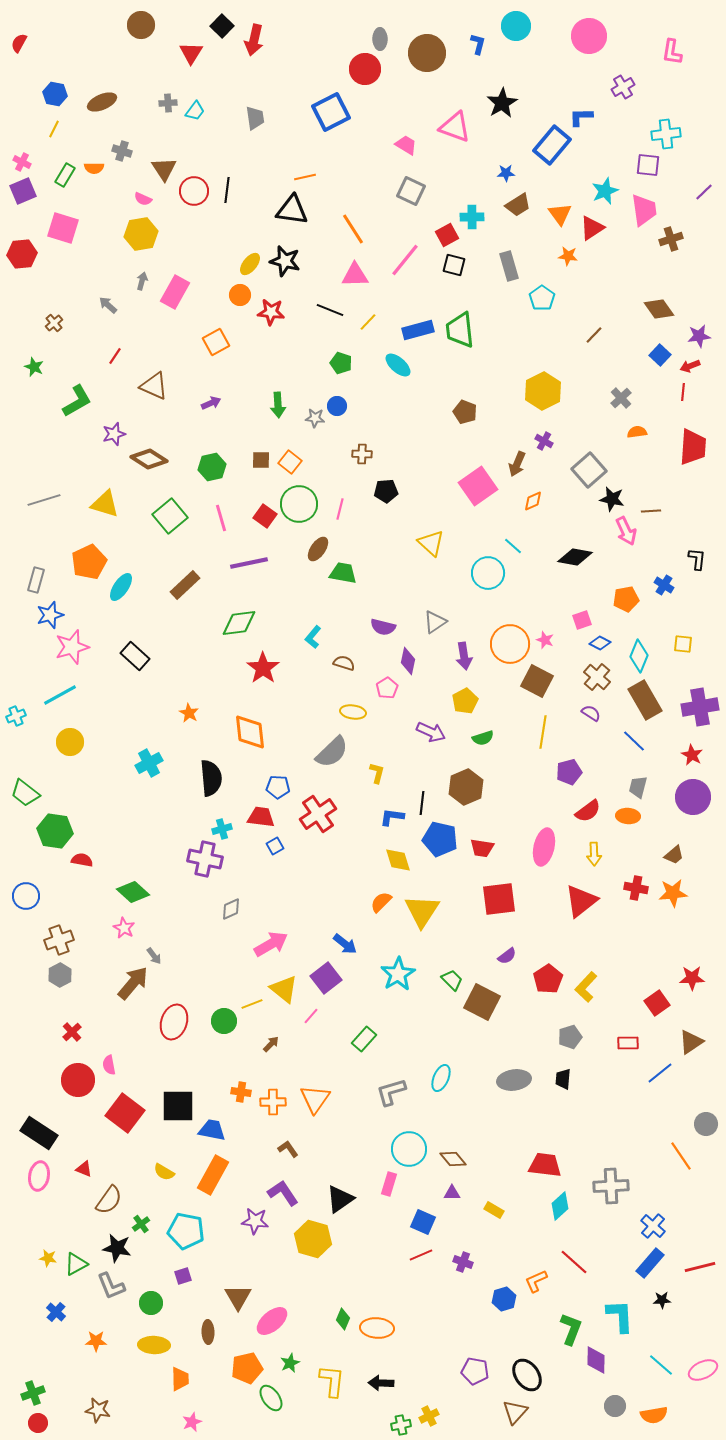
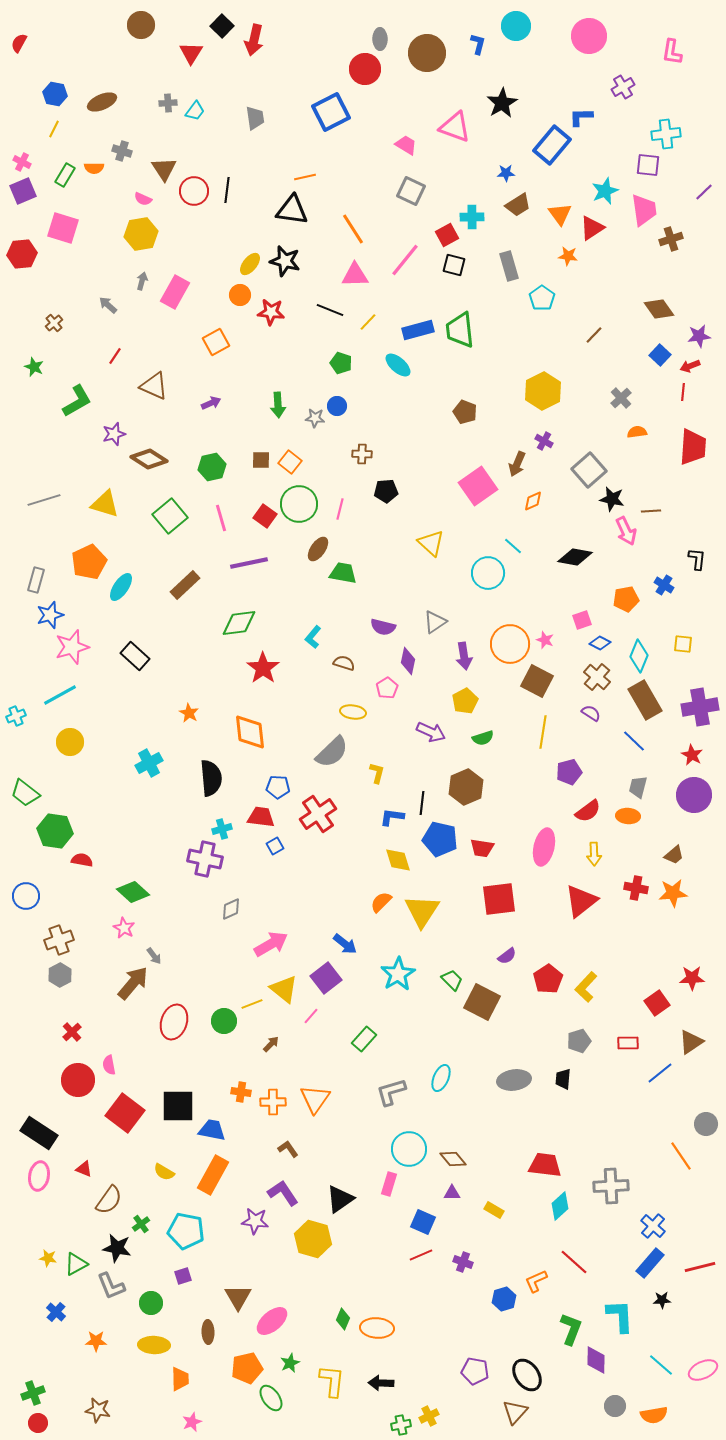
purple circle at (693, 797): moved 1 px right, 2 px up
gray pentagon at (570, 1037): moved 9 px right, 4 px down
